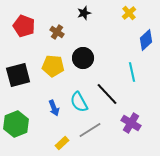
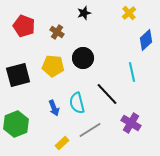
cyan semicircle: moved 2 px left, 1 px down; rotated 15 degrees clockwise
